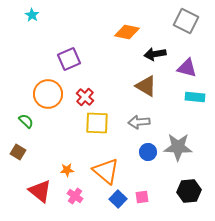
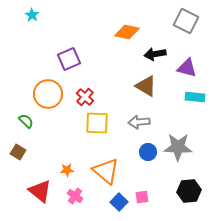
blue square: moved 1 px right, 3 px down
